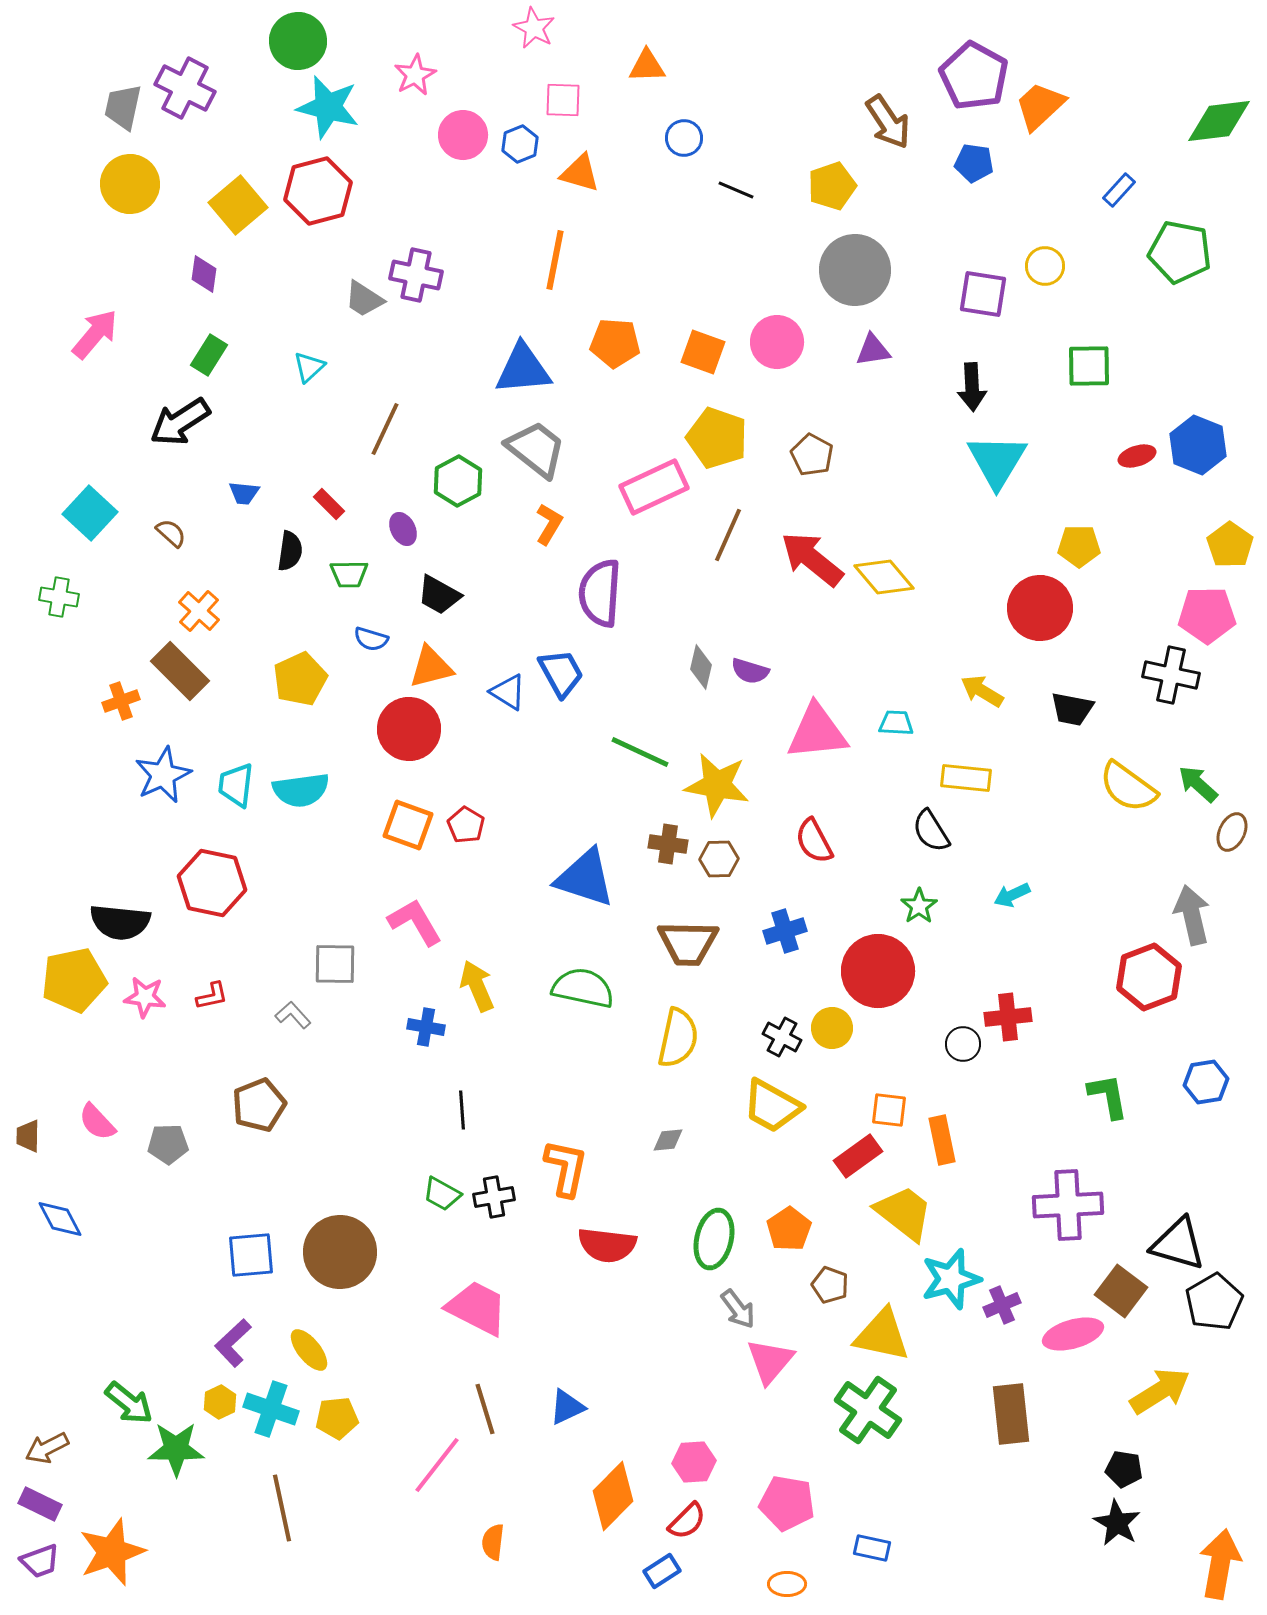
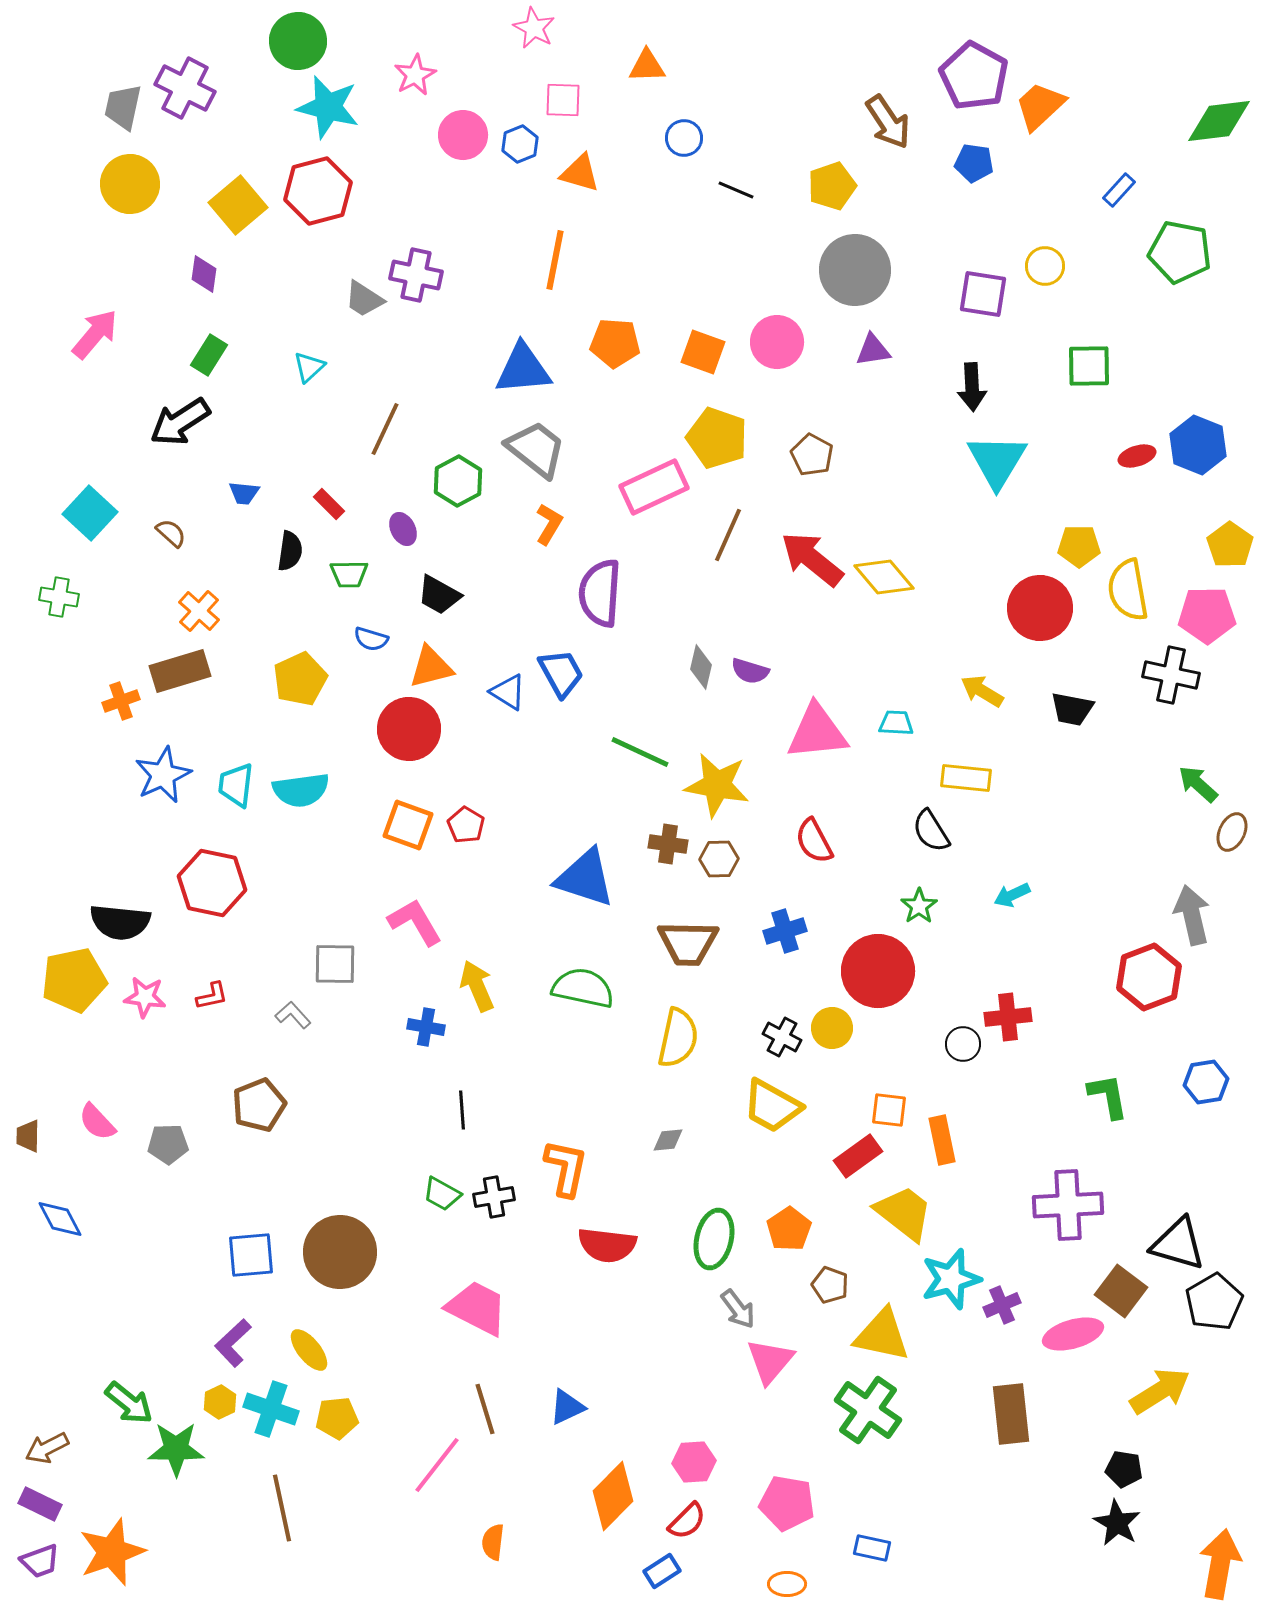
brown rectangle at (180, 671): rotated 62 degrees counterclockwise
yellow semicircle at (1128, 787): moved 197 px up; rotated 44 degrees clockwise
